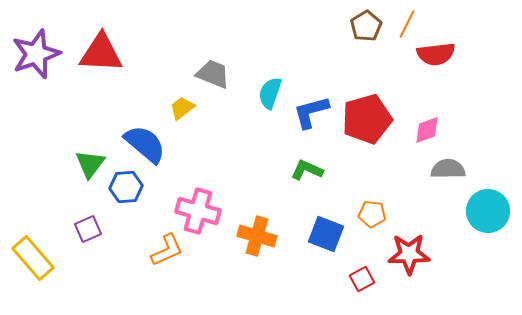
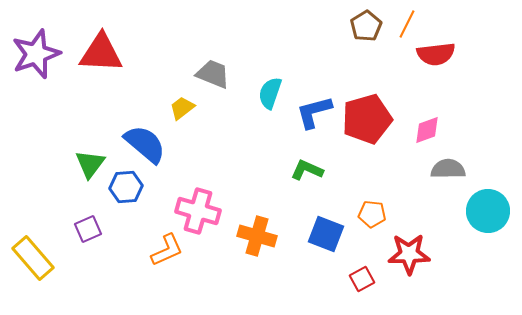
blue L-shape: moved 3 px right
